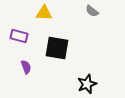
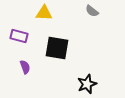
purple semicircle: moved 1 px left
